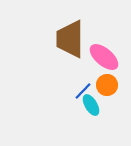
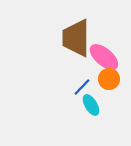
brown trapezoid: moved 6 px right, 1 px up
orange circle: moved 2 px right, 6 px up
blue line: moved 1 px left, 4 px up
